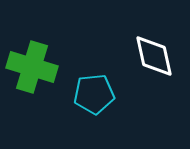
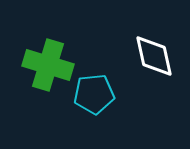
green cross: moved 16 px right, 2 px up
